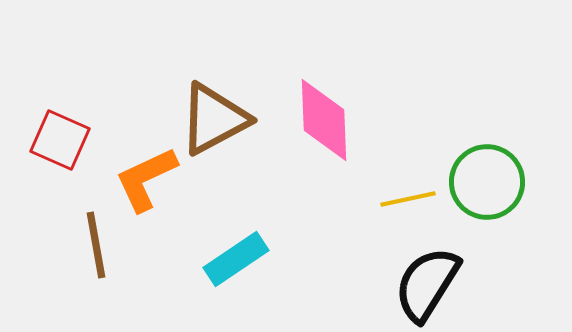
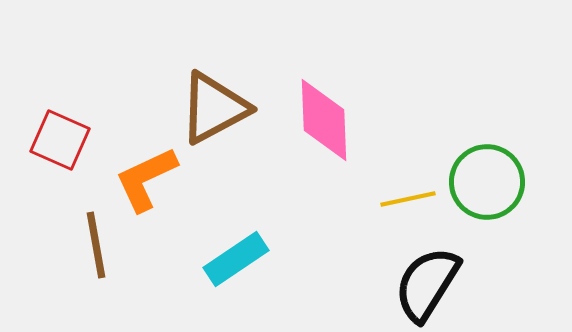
brown triangle: moved 11 px up
